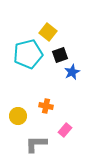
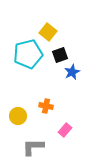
gray L-shape: moved 3 px left, 3 px down
